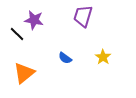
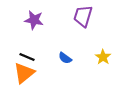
black line: moved 10 px right, 23 px down; rotated 21 degrees counterclockwise
